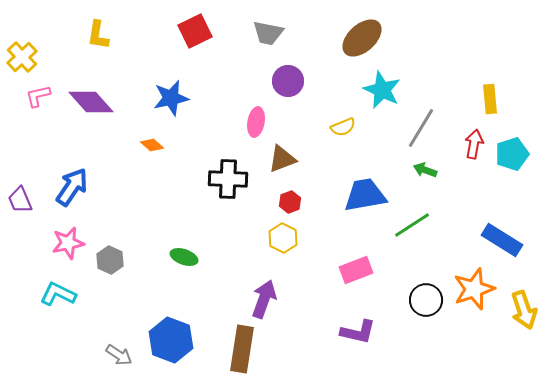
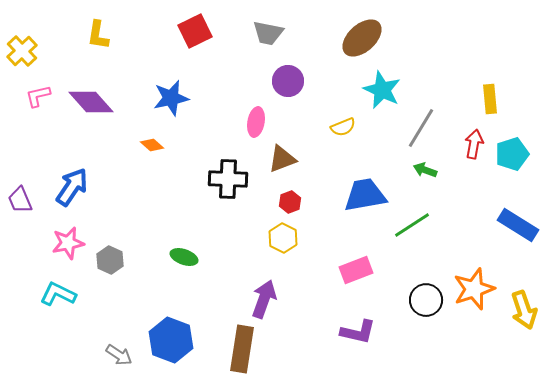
yellow cross: moved 6 px up
blue rectangle: moved 16 px right, 15 px up
